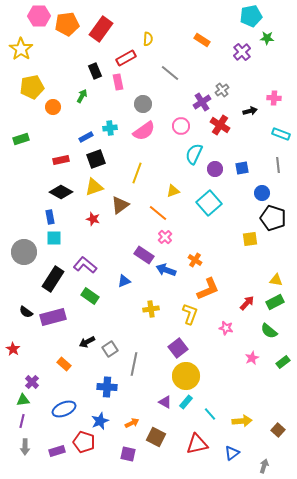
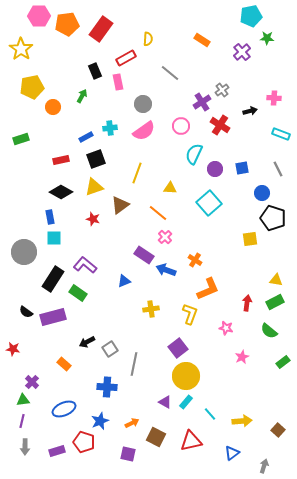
gray line at (278, 165): moved 4 px down; rotated 21 degrees counterclockwise
yellow triangle at (173, 191): moved 3 px left, 3 px up; rotated 24 degrees clockwise
green rectangle at (90, 296): moved 12 px left, 3 px up
red arrow at (247, 303): rotated 35 degrees counterclockwise
red star at (13, 349): rotated 24 degrees counterclockwise
pink star at (252, 358): moved 10 px left, 1 px up
red triangle at (197, 444): moved 6 px left, 3 px up
